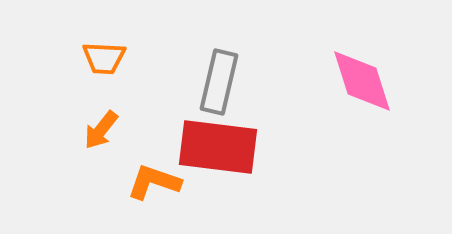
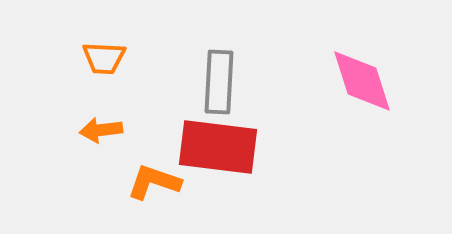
gray rectangle: rotated 10 degrees counterclockwise
orange arrow: rotated 45 degrees clockwise
